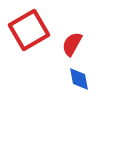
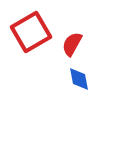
red square: moved 2 px right, 2 px down
